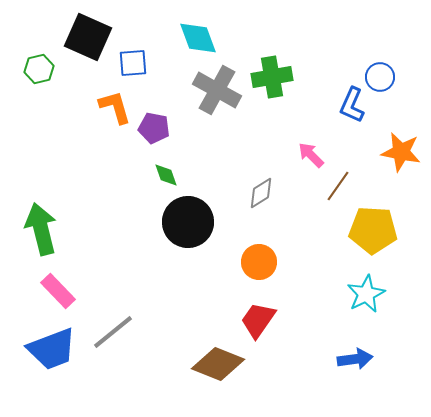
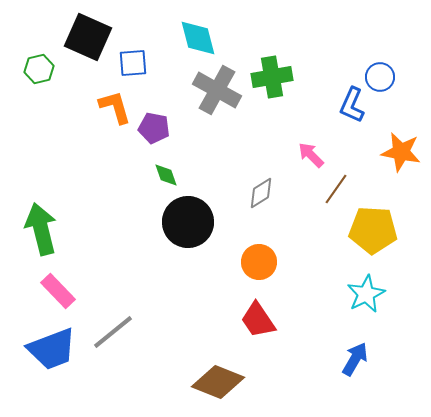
cyan diamond: rotated 6 degrees clockwise
brown line: moved 2 px left, 3 px down
red trapezoid: rotated 69 degrees counterclockwise
blue arrow: rotated 52 degrees counterclockwise
brown diamond: moved 18 px down
